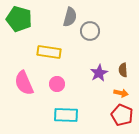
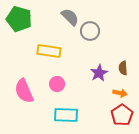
gray semicircle: rotated 60 degrees counterclockwise
yellow rectangle: moved 1 px up
brown semicircle: moved 2 px up
pink semicircle: moved 8 px down
orange arrow: moved 1 px left
red pentagon: rotated 15 degrees clockwise
